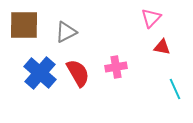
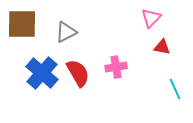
brown square: moved 2 px left, 1 px up
blue cross: moved 2 px right
